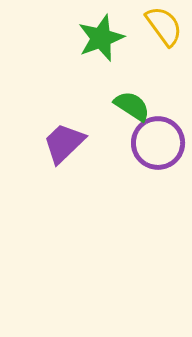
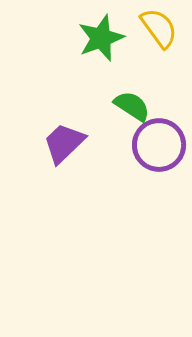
yellow semicircle: moved 5 px left, 2 px down
purple circle: moved 1 px right, 2 px down
